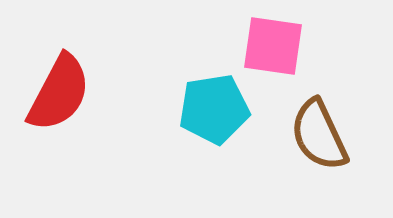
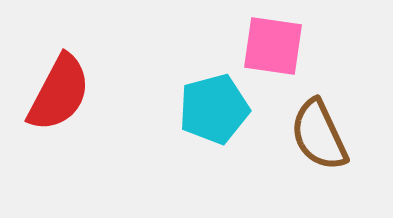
cyan pentagon: rotated 6 degrees counterclockwise
